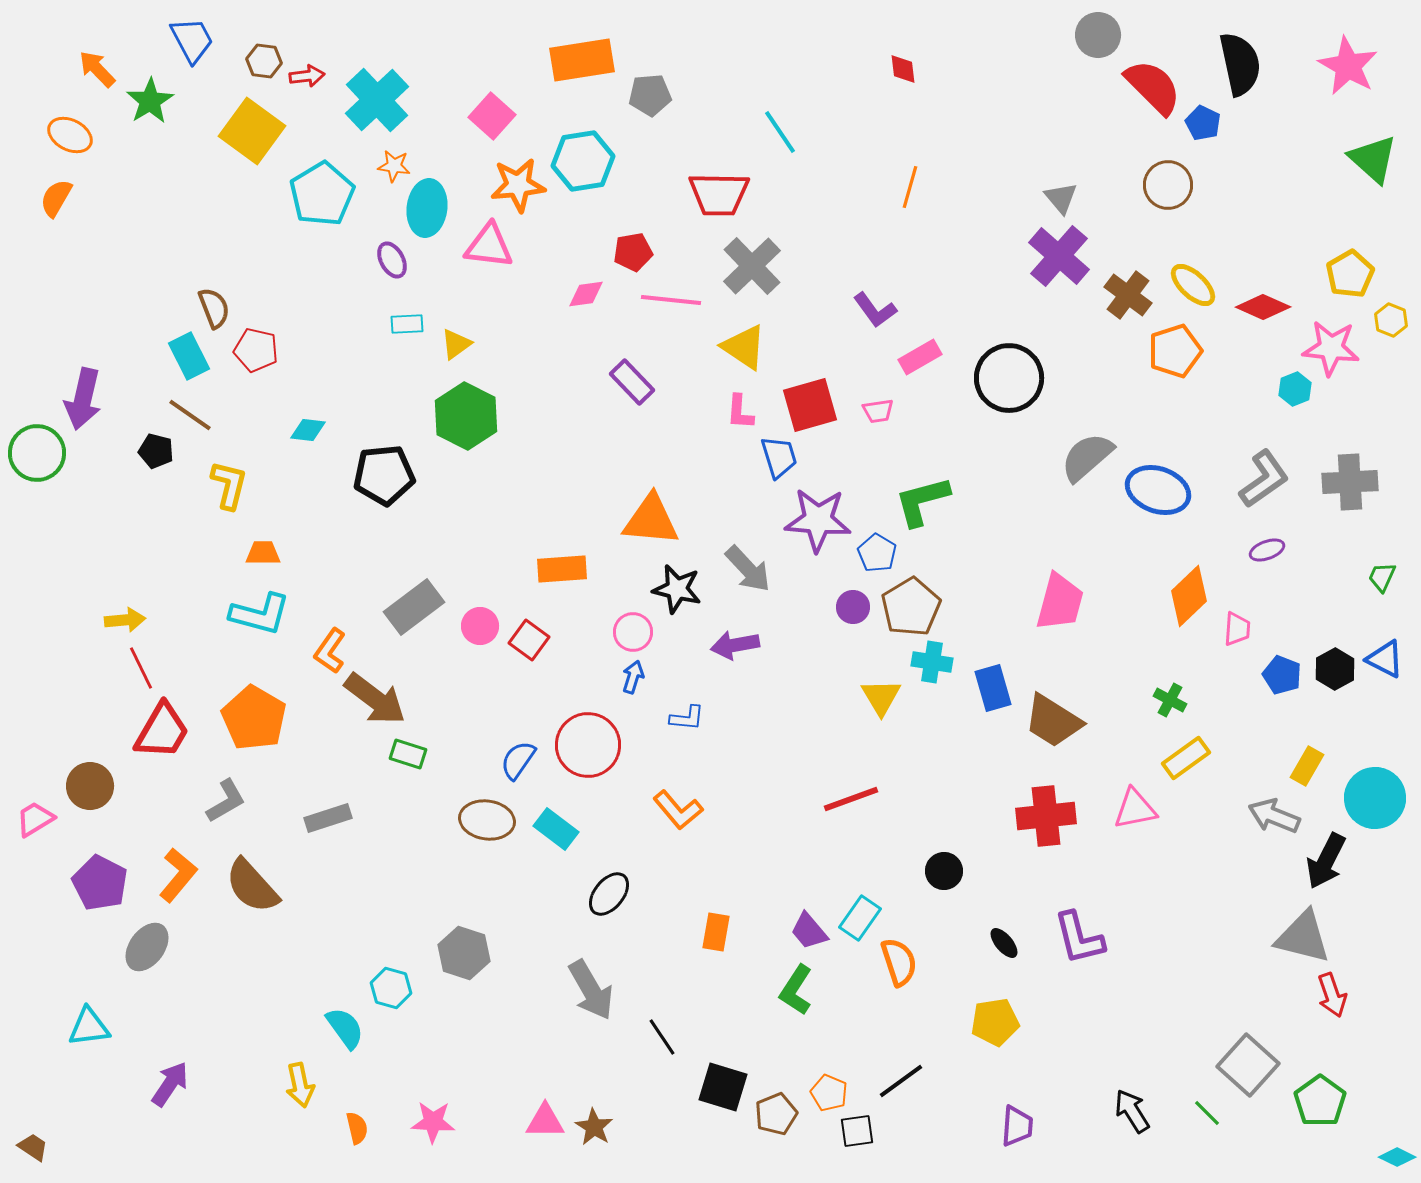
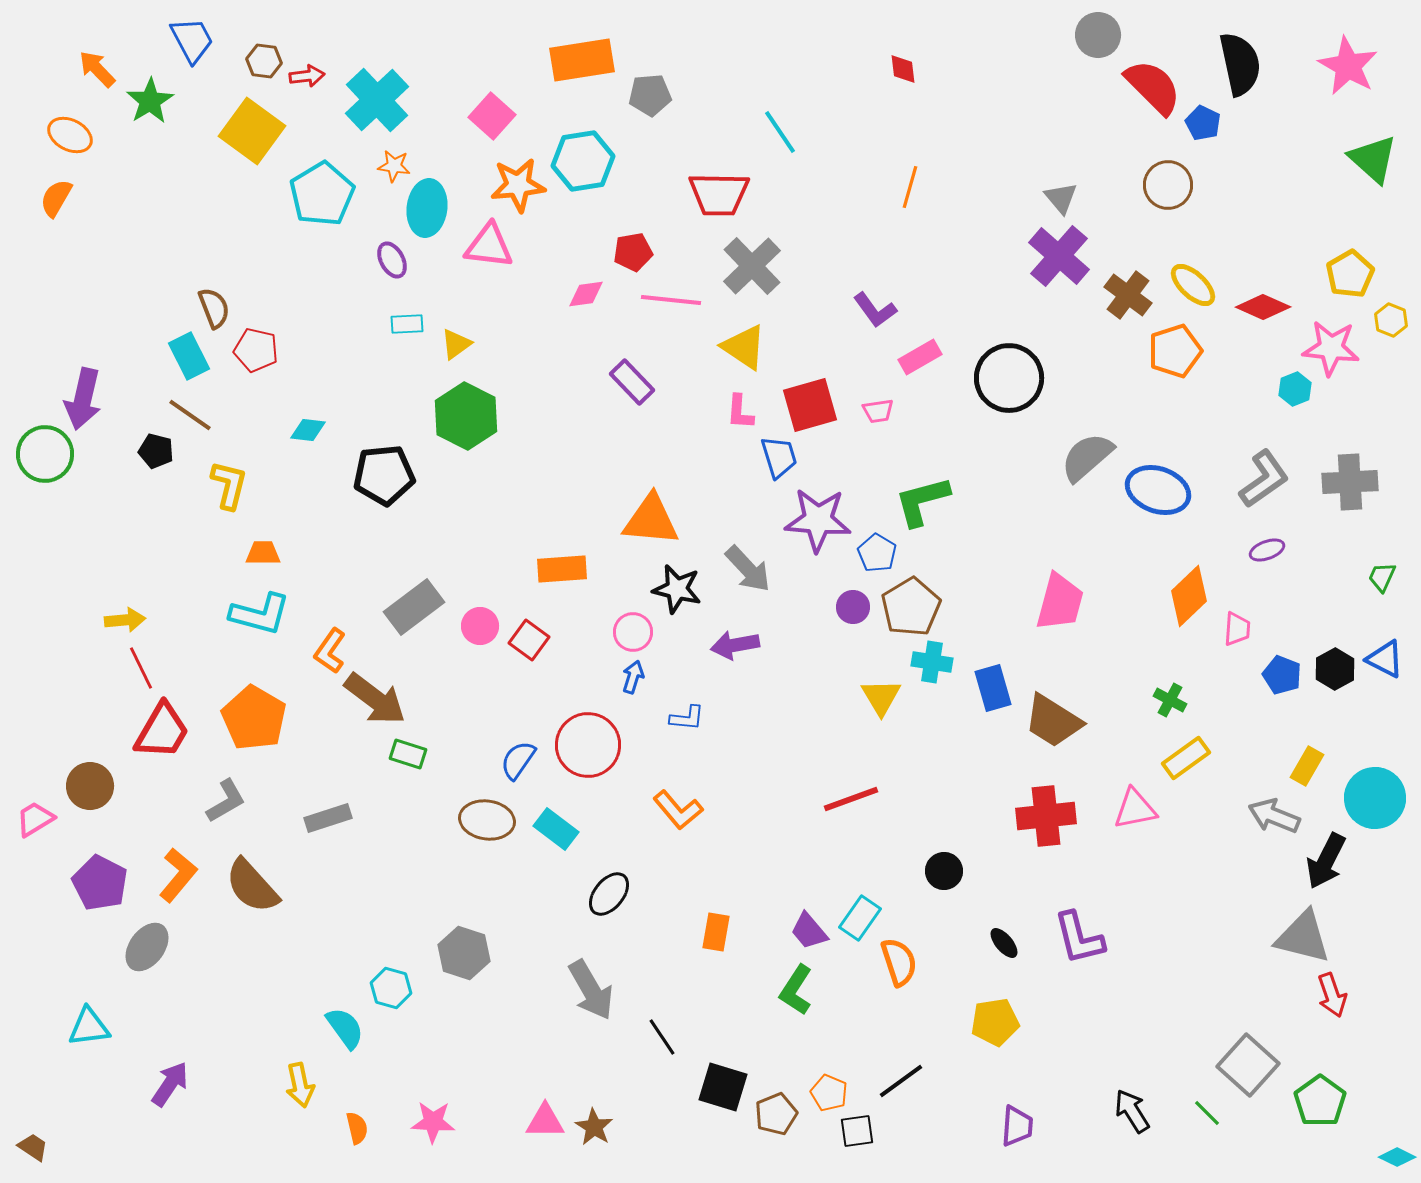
green circle at (37, 453): moved 8 px right, 1 px down
